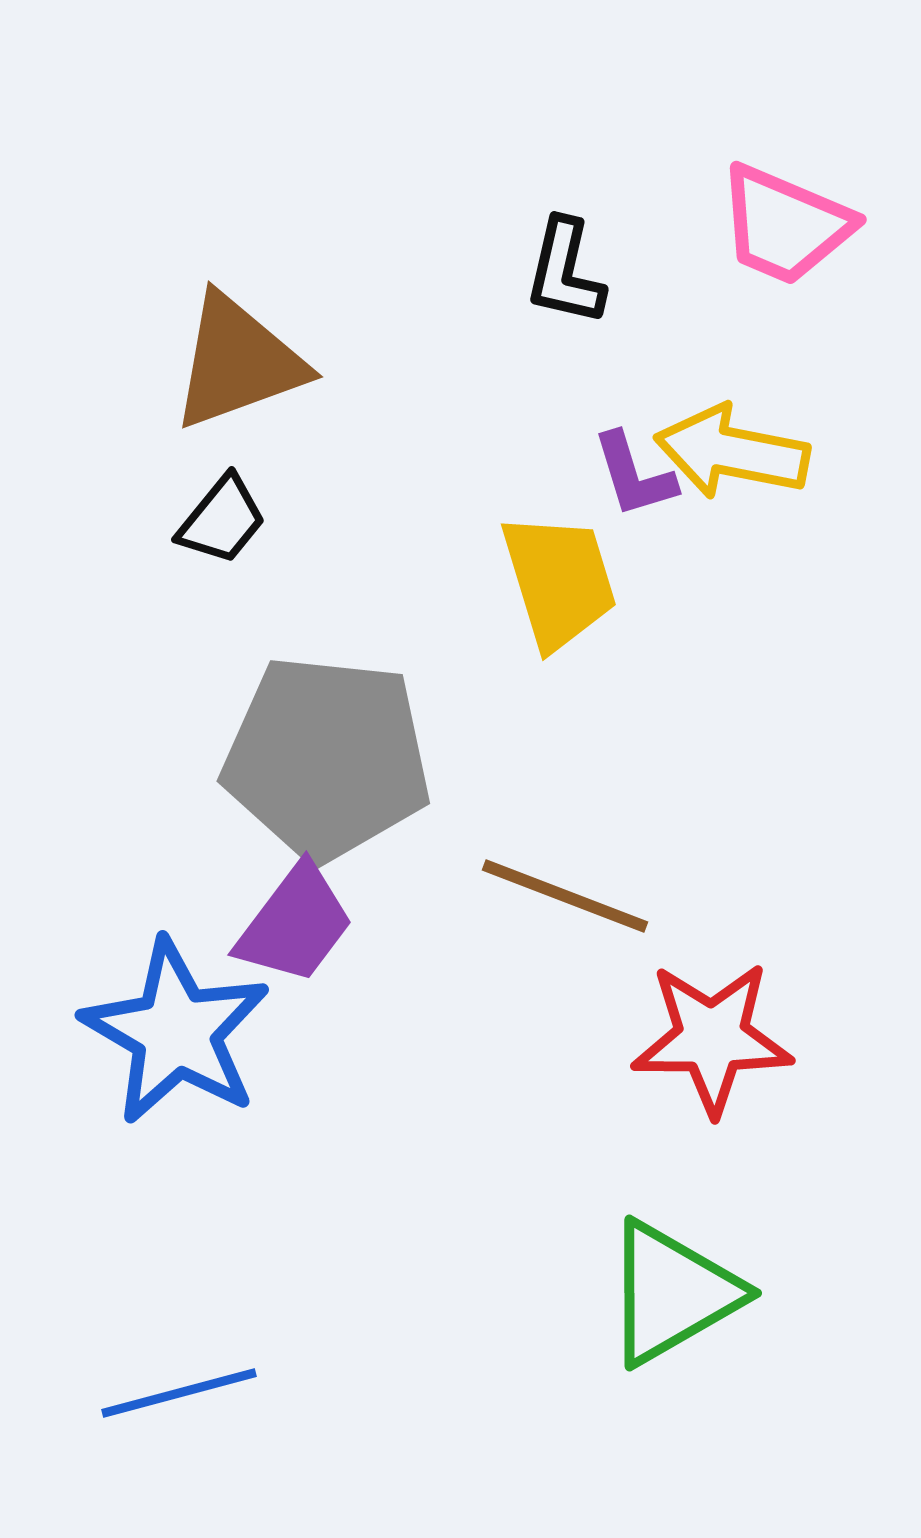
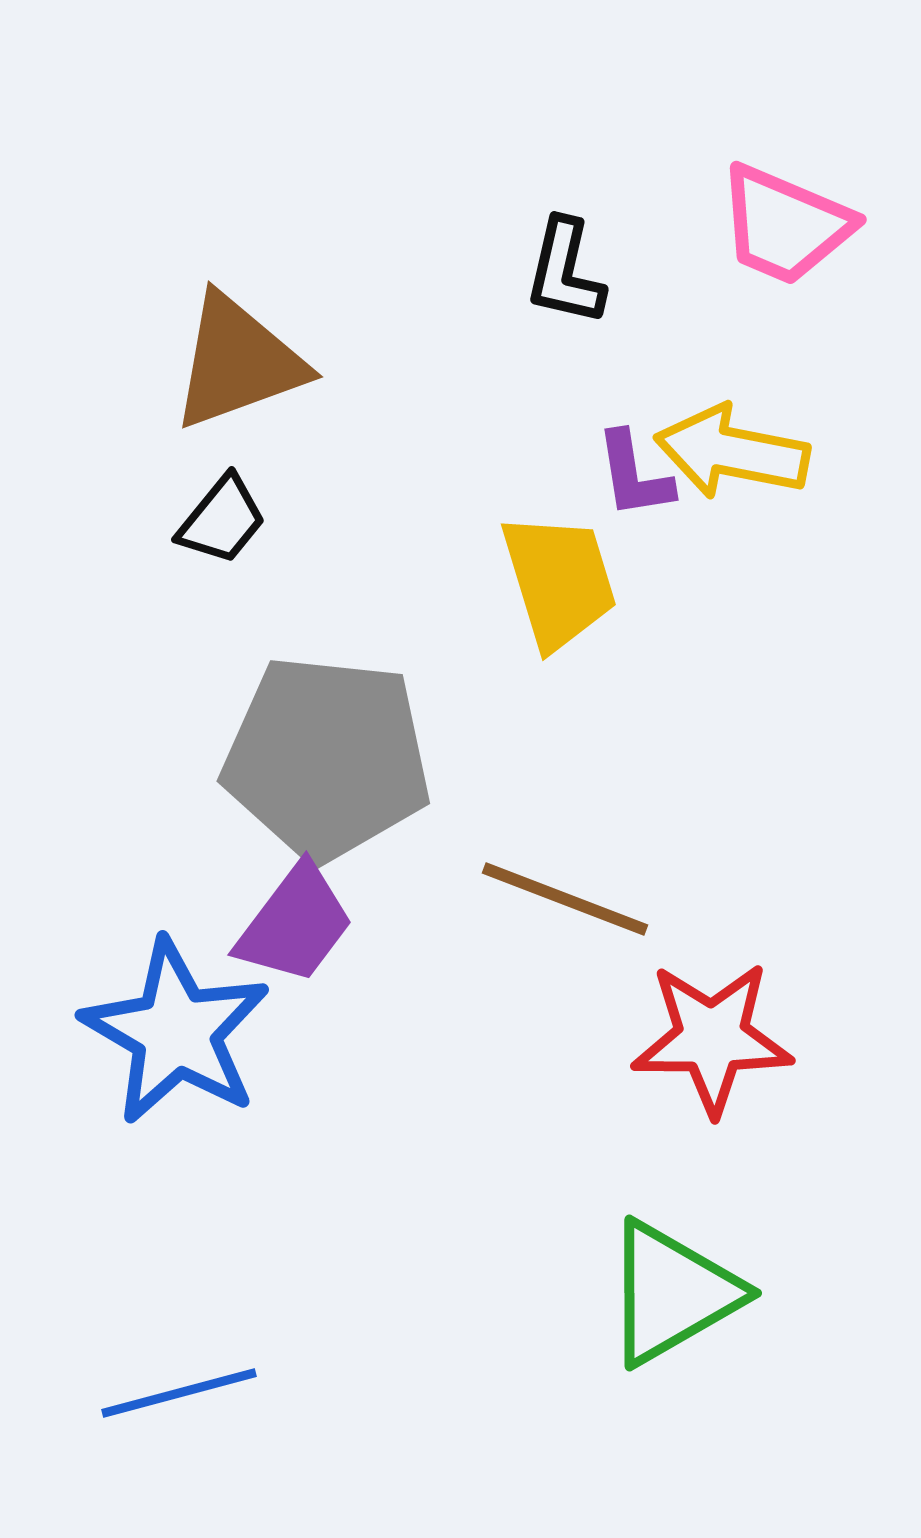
purple L-shape: rotated 8 degrees clockwise
brown line: moved 3 px down
